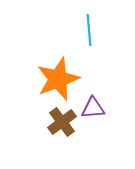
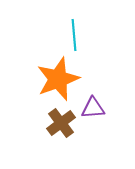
cyan line: moved 15 px left, 5 px down
brown cross: moved 1 px left, 1 px down
